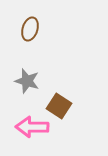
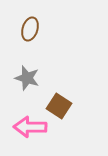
gray star: moved 3 px up
pink arrow: moved 2 px left
